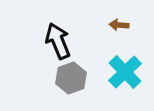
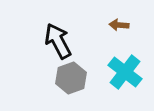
black arrow: rotated 6 degrees counterclockwise
cyan cross: rotated 8 degrees counterclockwise
